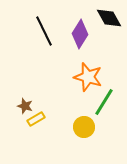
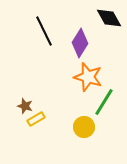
purple diamond: moved 9 px down
